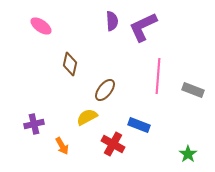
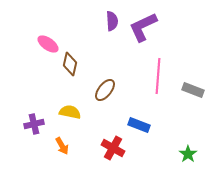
pink ellipse: moved 7 px right, 18 px down
yellow semicircle: moved 17 px left, 5 px up; rotated 40 degrees clockwise
red cross: moved 4 px down
